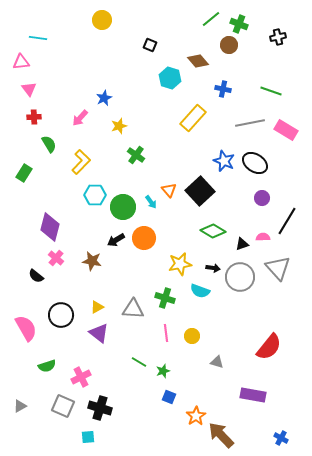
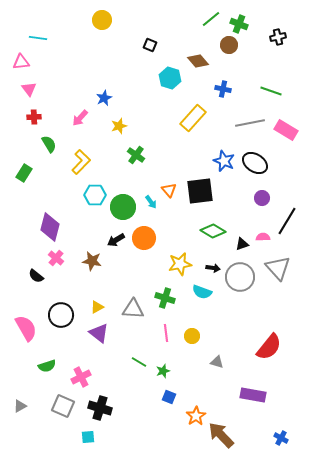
black square at (200, 191): rotated 36 degrees clockwise
cyan semicircle at (200, 291): moved 2 px right, 1 px down
